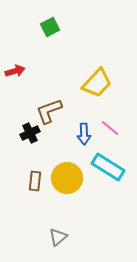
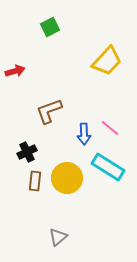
yellow trapezoid: moved 10 px right, 22 px up
black cross: moved 3 px left, 19 px down
